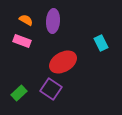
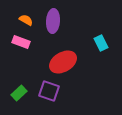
pink rectangle: moved 1 px left, 1 px down
purple square: moved 2 px left, 2 px down; rotated 15 degrees counterclockwise
